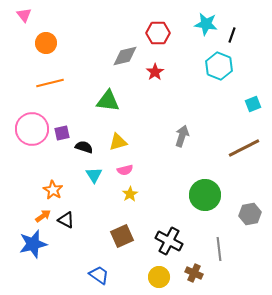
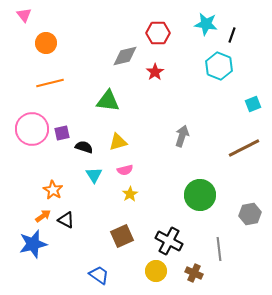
green circle: moved 5 px left
yellow circle: moved 3 px left, 6 px up
